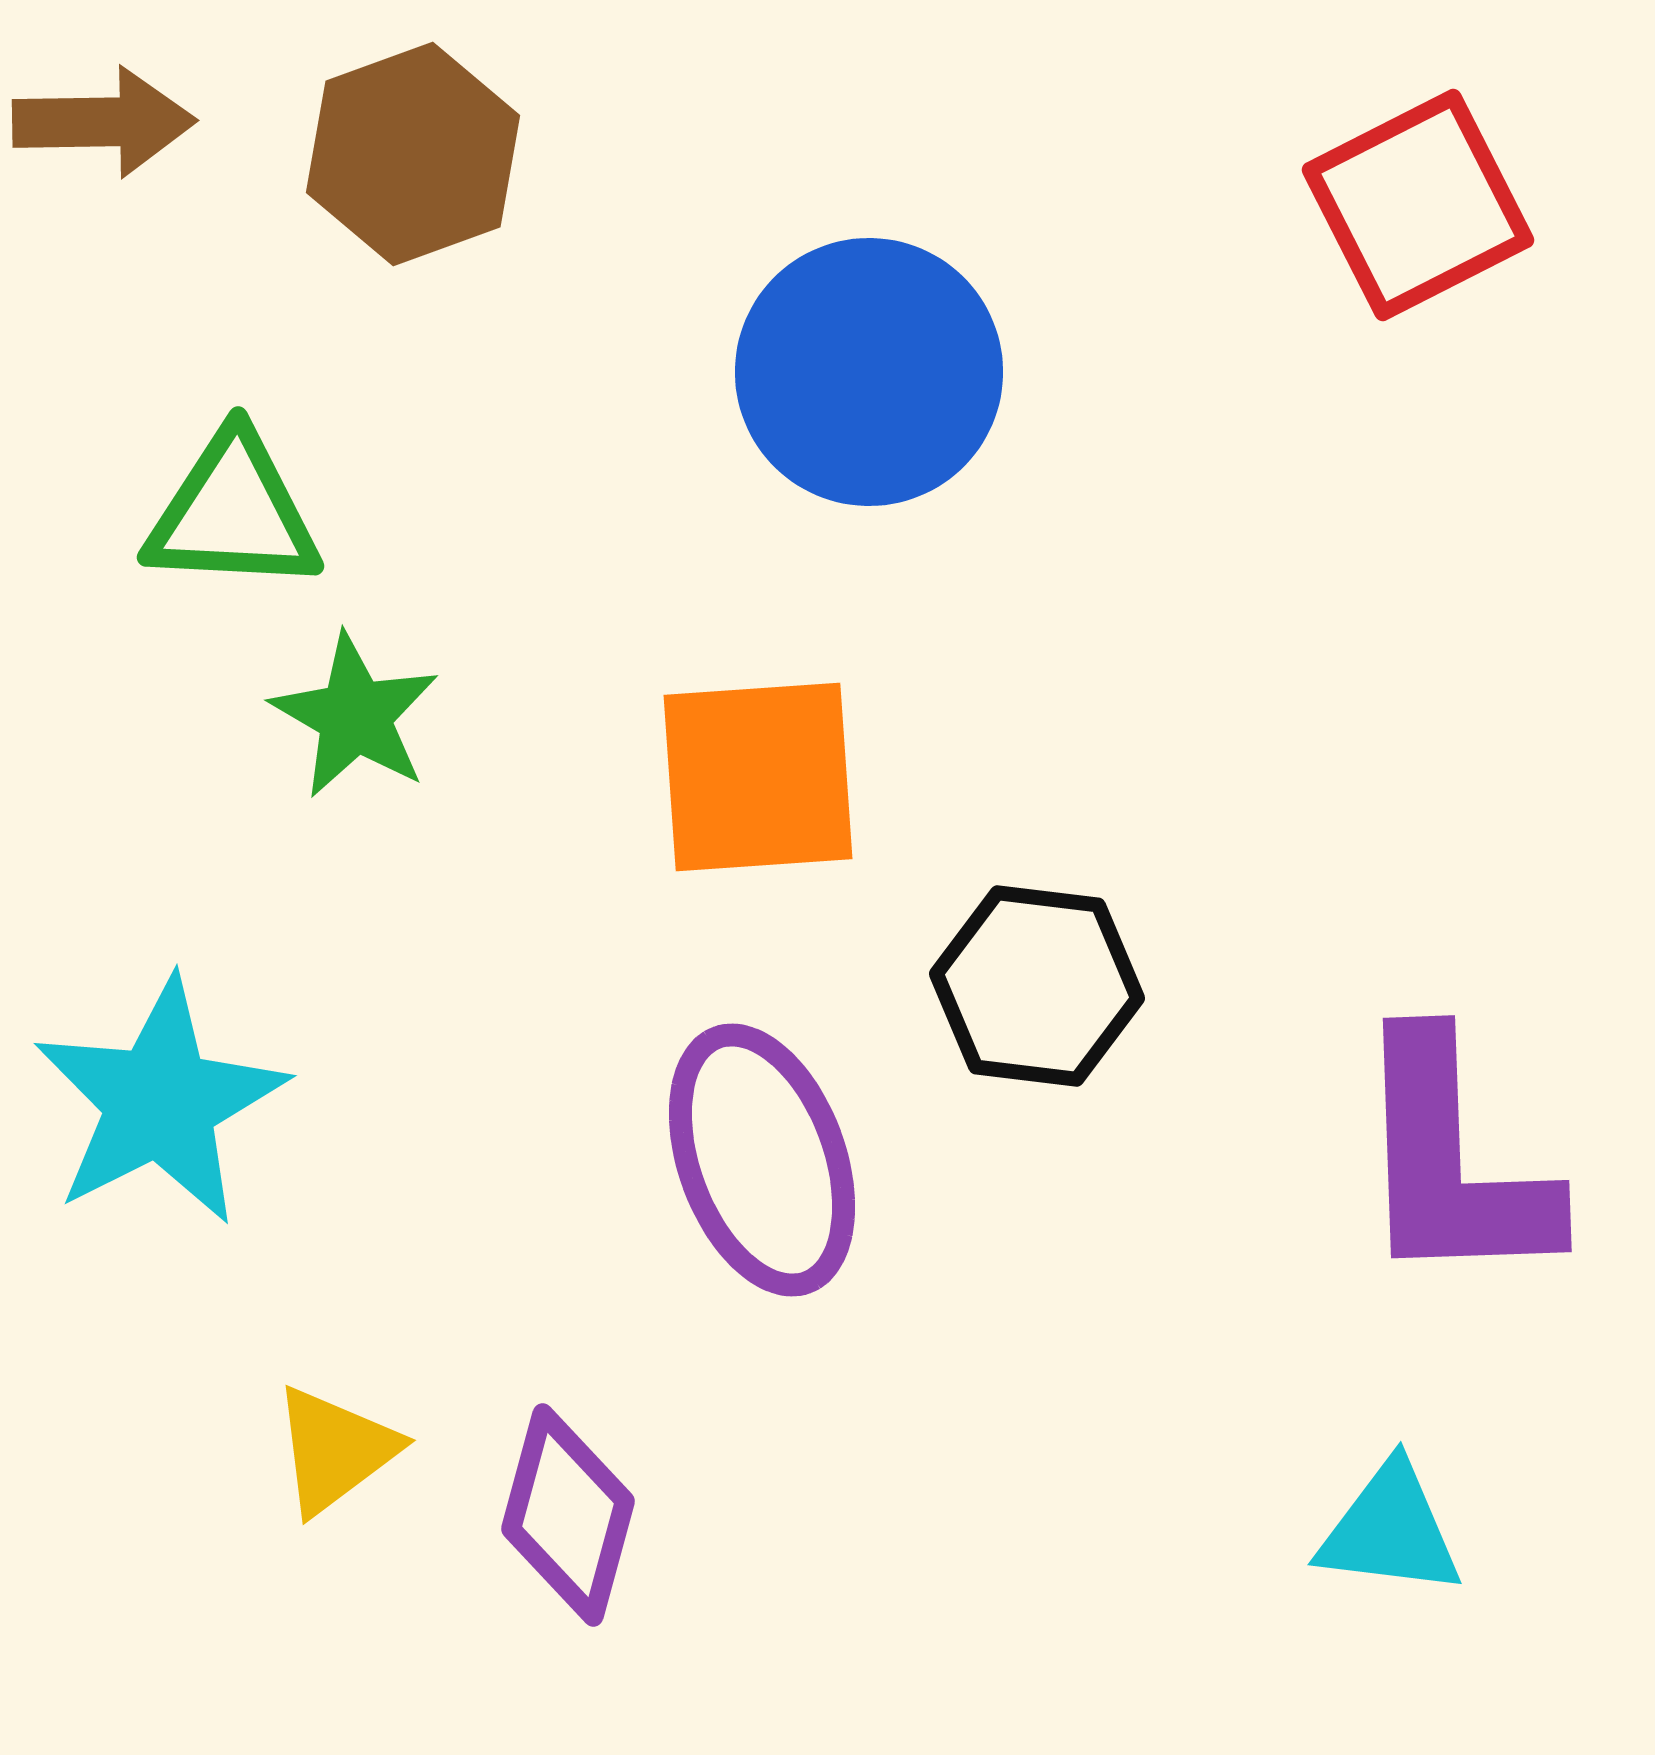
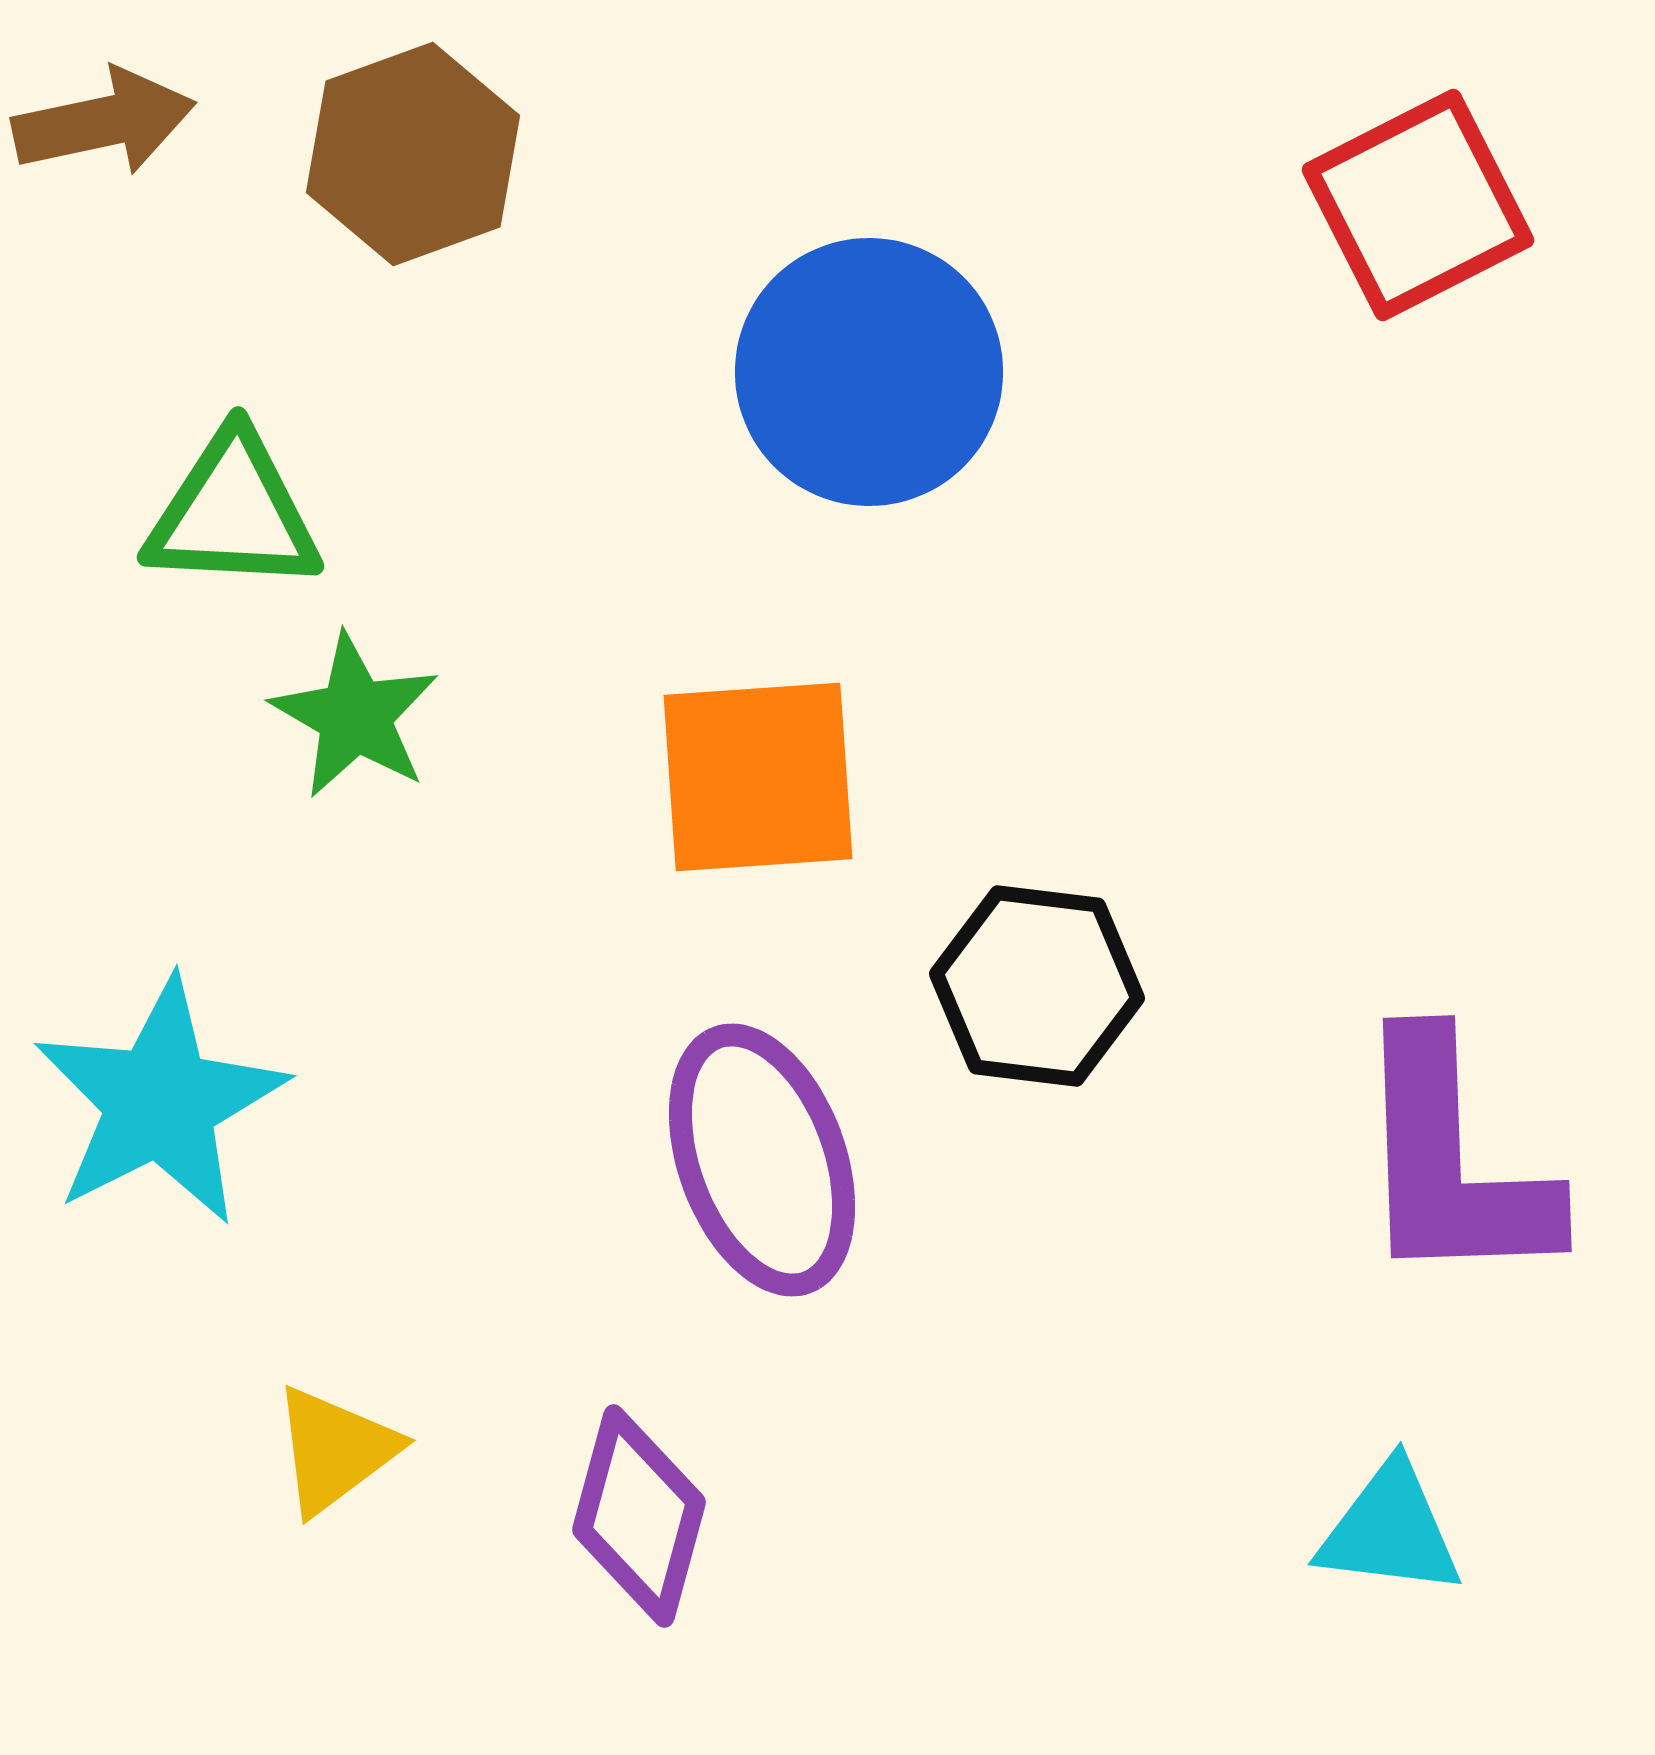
brown arrow: rotated 11 degrees counterclockwise
purple diamond: moved 71 px right, 1 px down
